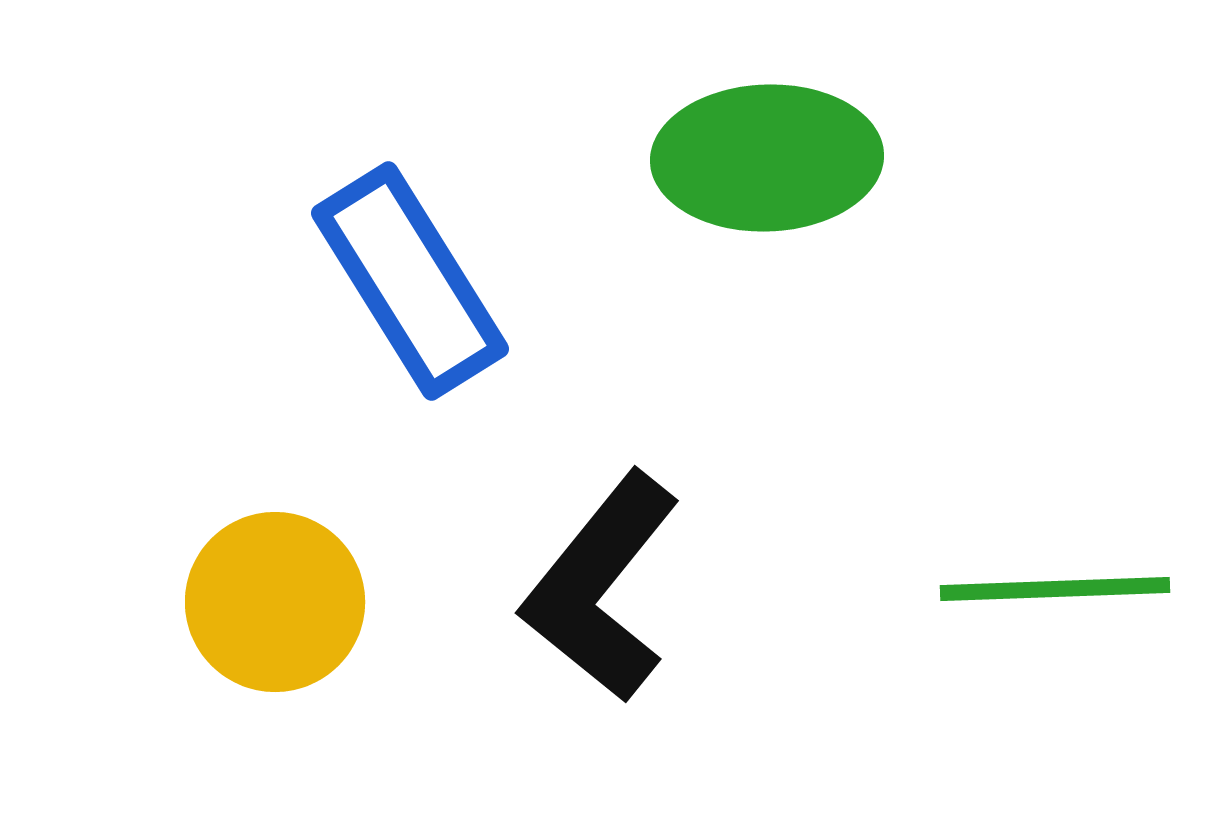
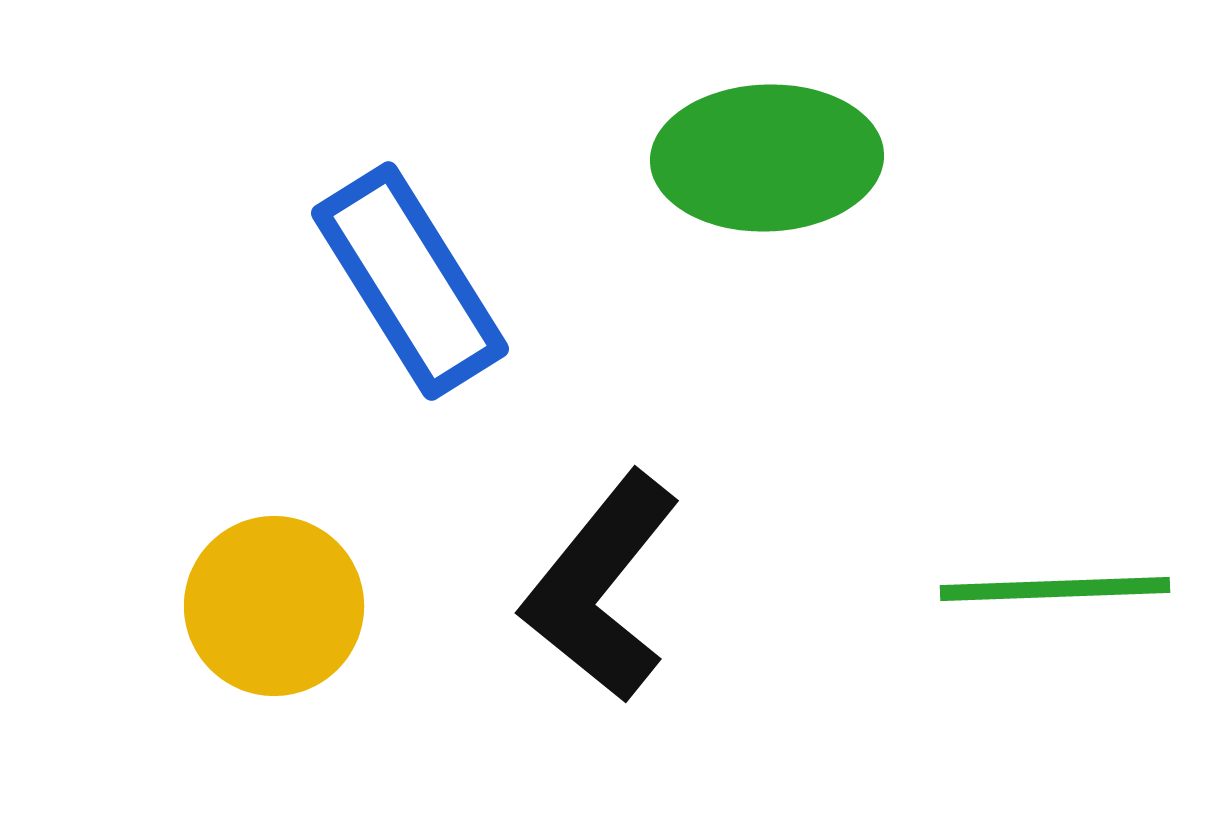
yellow circle: moved 1 px left, 4 px down
